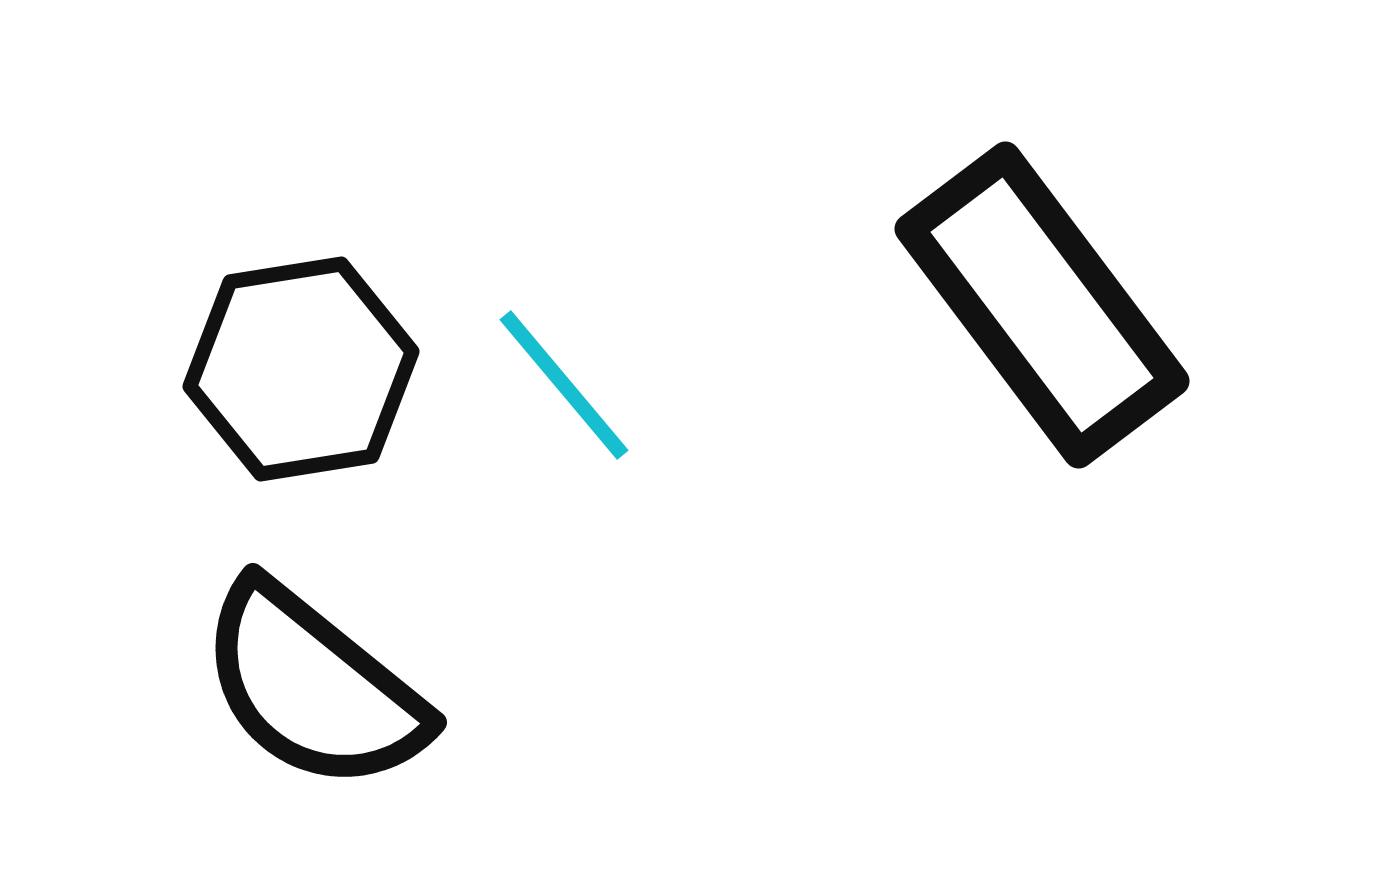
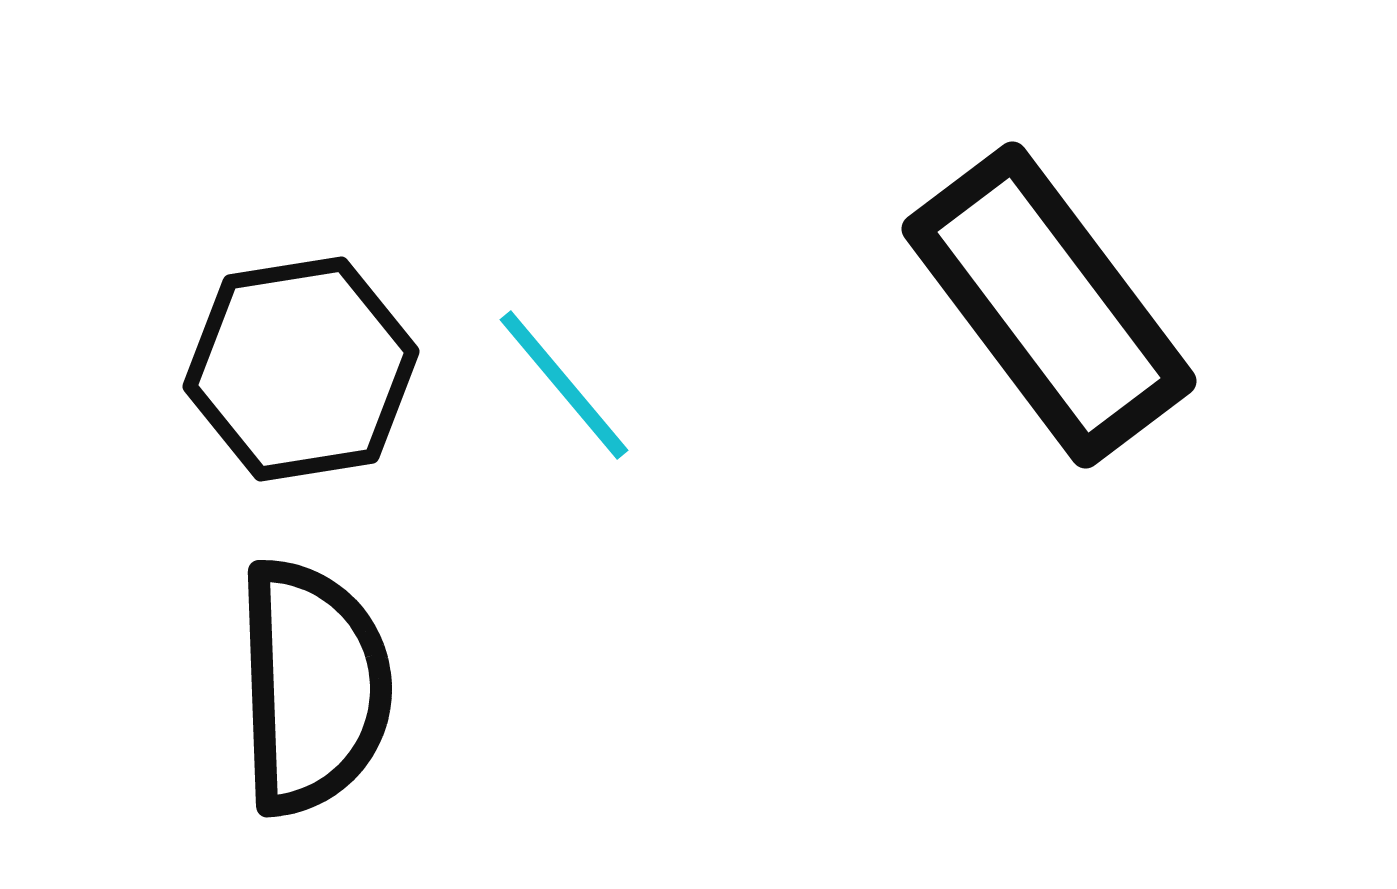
black rectangle: moved 7 px right
black semicircle: rotated 131 degrees counterclockwise
